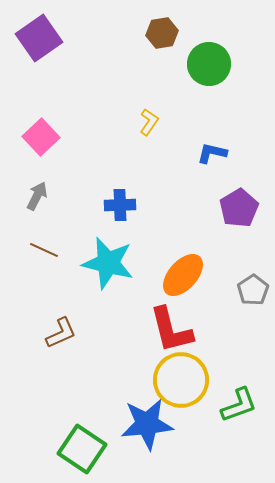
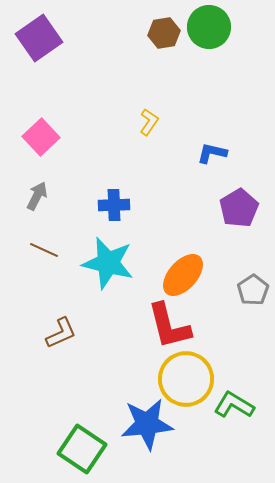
brown hexagon: moved 2 px right
green circle: moved 37 px up
blue cross: moved 6 px left
red L-shape: moved 2 px left, 4 px up
yellow circle: moved 5 px right, 1 px up
green L-shape: moved 5 px left; rotated 129 degrees counterclockwise
